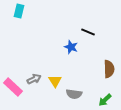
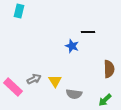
black line: rotated 24 degrees counterclockwise
blue star: moved 1 px right, 1 px up
